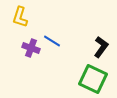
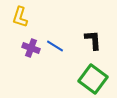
blue line: moved 3 px right, 5 px down
black L-shape: moved 8 px left, 7 px up; rotated 40 degrees counterclockwise
green square: rotated 12 degrees clockwise
